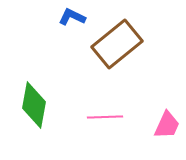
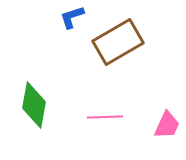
blue L-shape: rotated 44 degrees counterclockwise
brown rectangle: moved 1 px right, 2 px up; rotated 9 degrees clockwise
